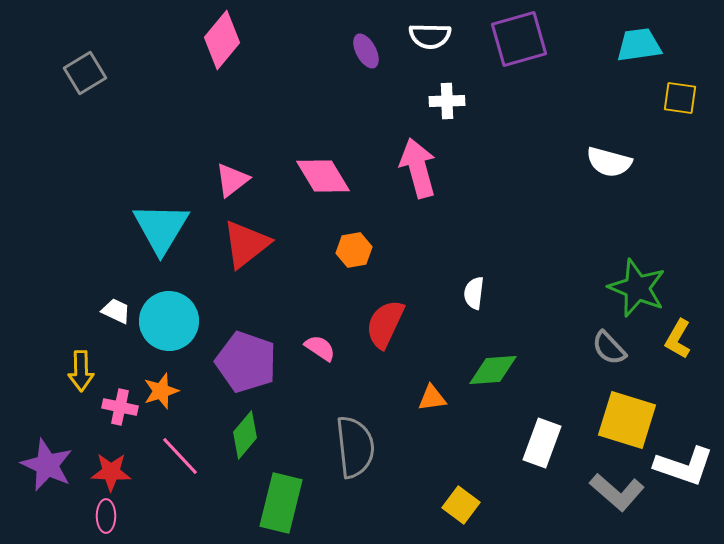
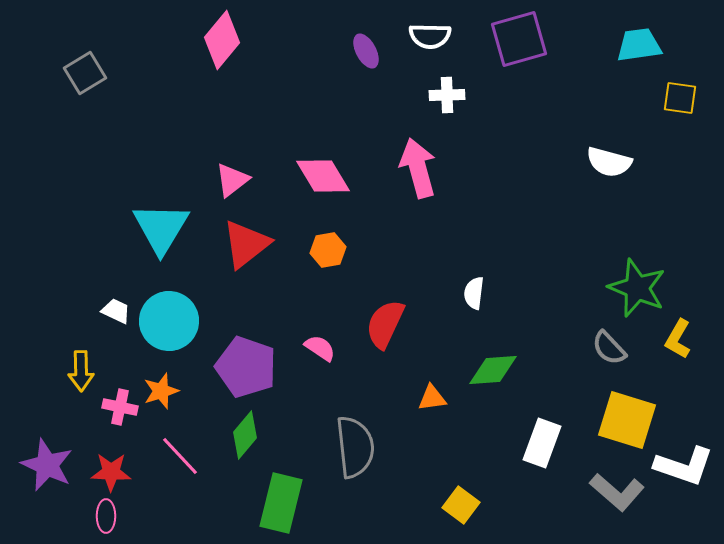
white cross at (447, 101): moved 6 px up
orange hexagon at (354, 250): moved 26 px left
purple pentagon at (246, 362): moved 5 px down
